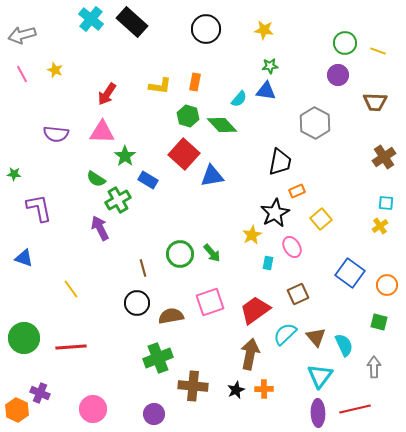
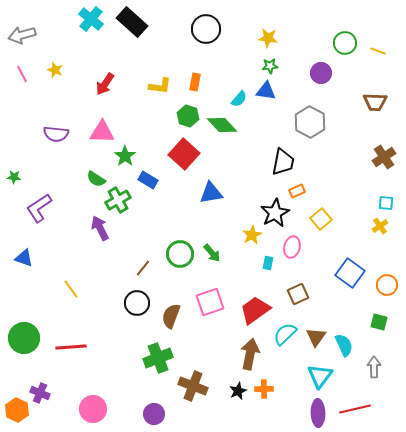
yellow star at (264, 30): moved 4 px right, 8 px down
purple circle at (338, 75): moved 17 px left, 2 px up
red arrow at (107, 94): moved 2 px left, 10 px up
gray hexagon at (315, 123): moved 5 px left, 1 px up
black trapezoid at (280, 162): moved 3 px right
green star at (14, 174): moved 3 px down
blue triangle at (212, 176): moved 1 px left, 17 px down
purple L-shape at (39, 208): rotated 112 degrees counterclockwise
pink ellipse at (292, 247): rotated 45 degrees clockwise
brown line at (143, 268): rotated 54 degrees clockwise
brown semicircle at (171, 316): rotated 60 degrees counterclockwise
brown triangle at (316, 337): rotated 15 degrees clockwise
brown cross at (193, 386): rotated 16 degrees clockwise
black star at (236, 390): moved 2 px right, 1 px down
